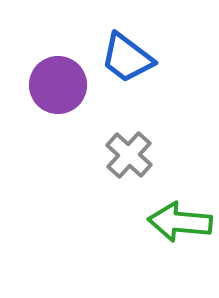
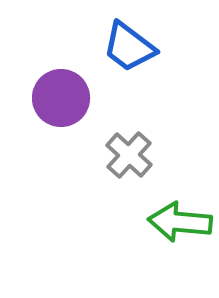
blue trapezoid: moved 2 px right, 11 px up
purple circle: moved 3 px right, 13 px down
